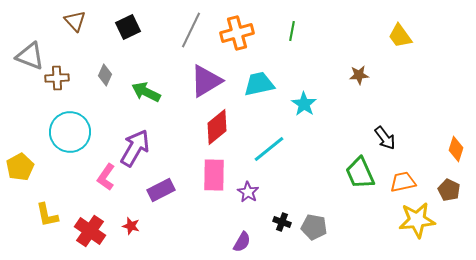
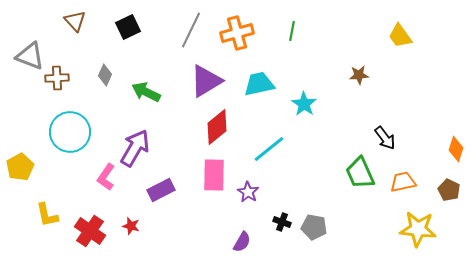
yellow star: moved 1 px right, 9 px down; rotated 12 degrees clockwise
